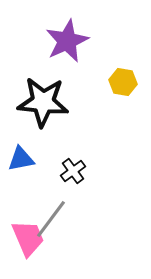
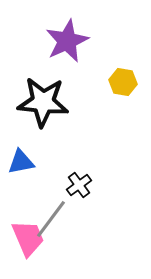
blue triangle: moved 3 px down
black cross: moved 6 px right, 14 px down
